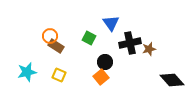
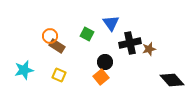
green square: moved 2 px left, 4 px up
brown rectangle: moved 1 px right
cyan star: moved 3 px left, 2 px up
